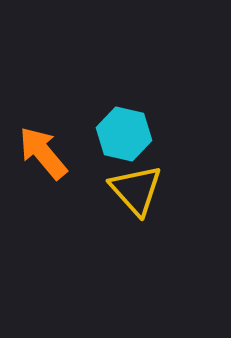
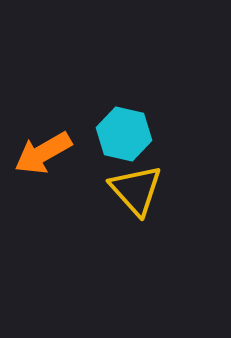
orange arrow: rotated 80 degrees counterclockwise
